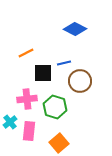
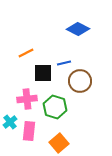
blue diamond: moved 3 px right
